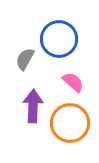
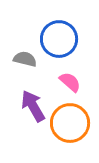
gray semicircle: rotated 75 degrees clockwise
pink semicircle: moved 3 px left
purple arrow: rotated 32 degrees counterclockwise
